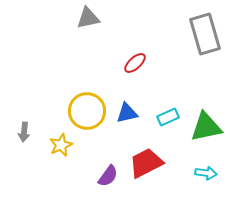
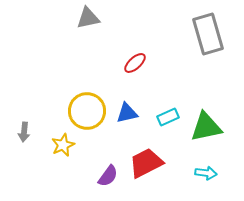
gray rectangle: moved 3 px right
yellow star: moved 2 px right
